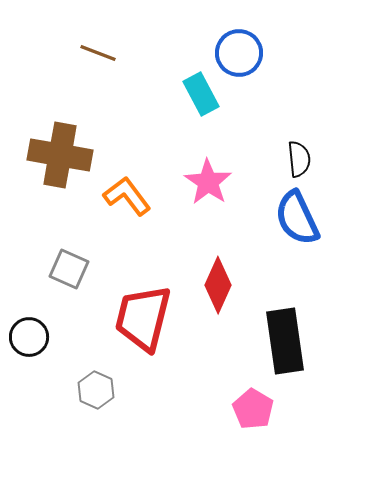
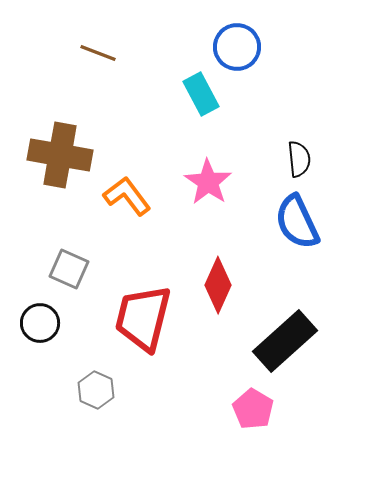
blue circle: moved 2 px left, 6 px up
blue semicircle: moved 4 px down
black circle: moved 11 px right, 14 px up
black rectangle: rotated 56 degrees clockwise
